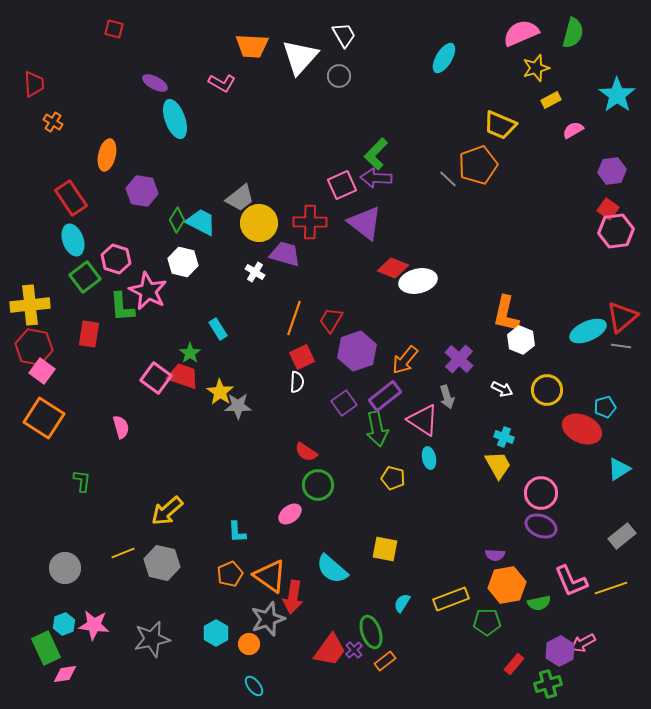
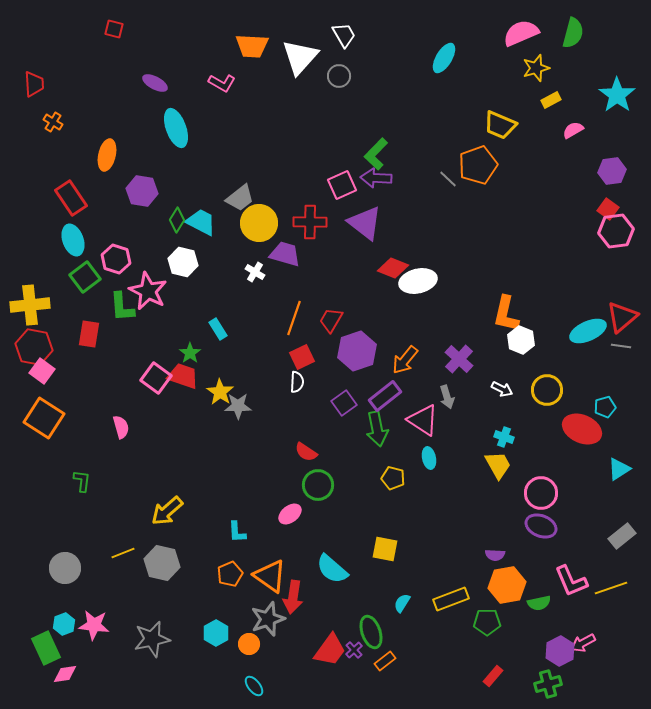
cyan ellipse at (175, 119): moved 1 px right, 9 px down
red rectangle at (514, 664): moved 21 px left, 12 px down
